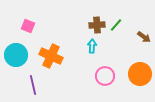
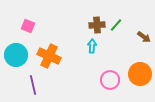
orange cross: moved 2 px left
pink circle: moved 5 px right, 4 px down
